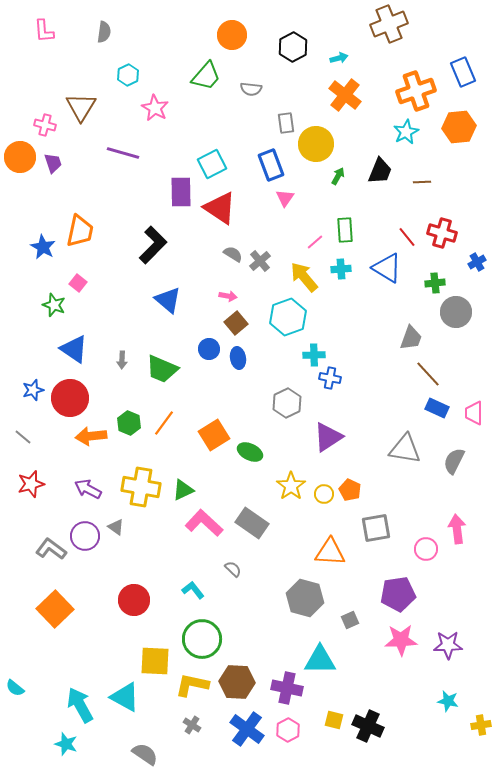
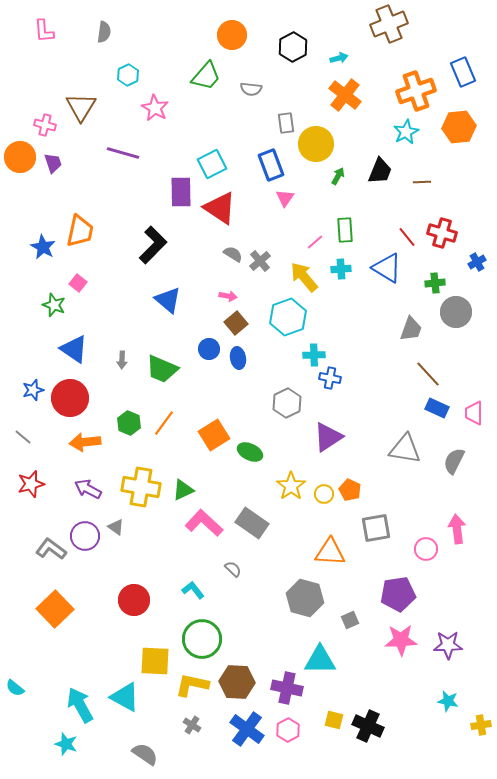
gray trapezoid at (411, 338): moved 9 px up
orange arrow at (91, 436): moved 6 px left, 6 px down
